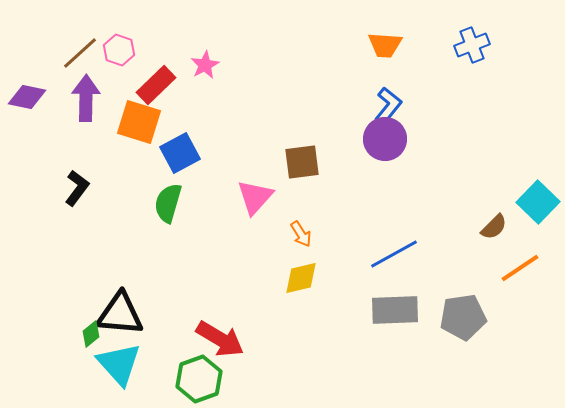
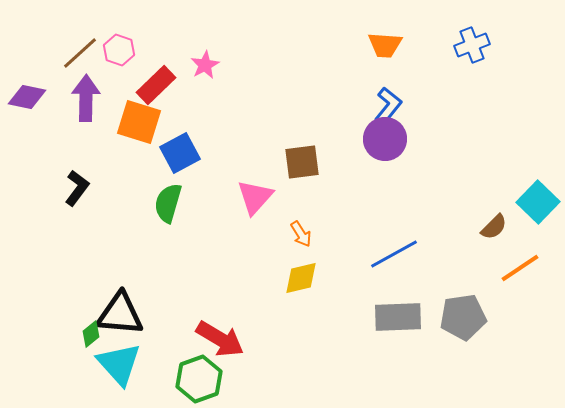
gray rectangle: moved 3 px right, 7 px down
